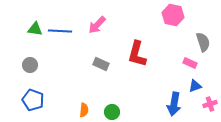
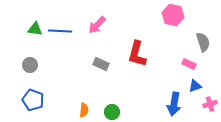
pink rectangle: moved 1 px left, 1 px down
